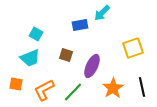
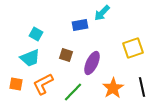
purple ellipse: moved 3 px up
orange L-shape: moved 1 px left, 6 px up
